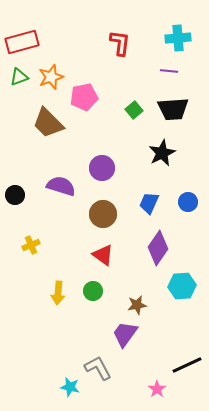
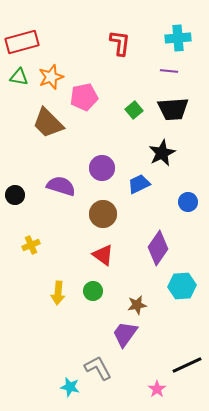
green triangle: rotated 30 degrees clockwise
blue trapezoid: moved 10 px left, 19 px up; rotated 40 degrees clockwise
